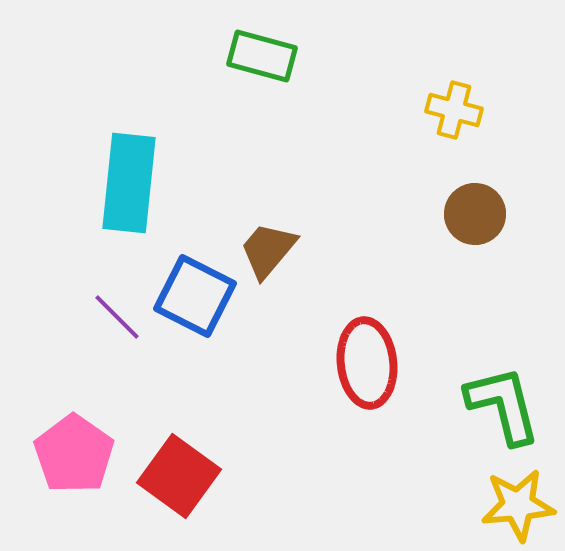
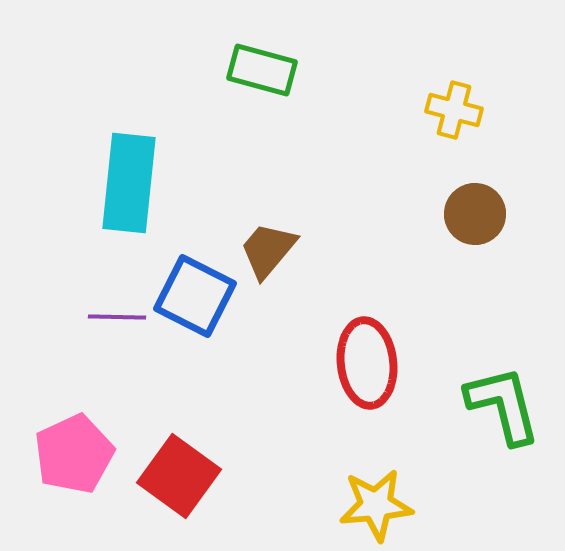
green rectangle: moved 14 px down
purple line: rotated 44 degrees counterclockwise
pink pentagon: rotated 12 degrees clockwise
yellow star: moved 142 px left
